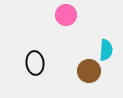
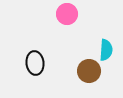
pink circle: moved 1 px right, 1 px up
